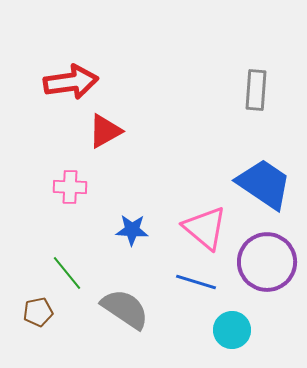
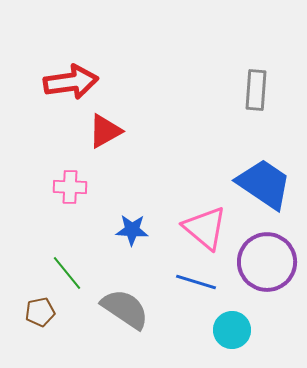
brown pentagon: moved 2 px right
